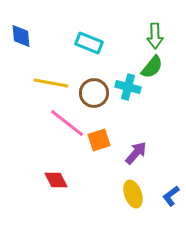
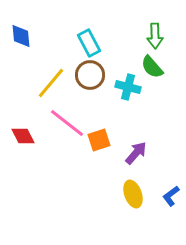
cyan rectangle: rotated 40 degrees clockwise
green semicircle: rotated 100 degrees clockwise
yellow line: rotated 60 degrees counterclockwise
brown circle: moved 4 px left, 18 px up
red diamond: moved 33 px left, 44 px up
